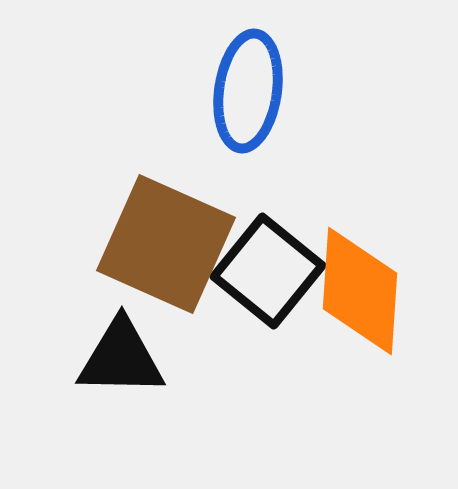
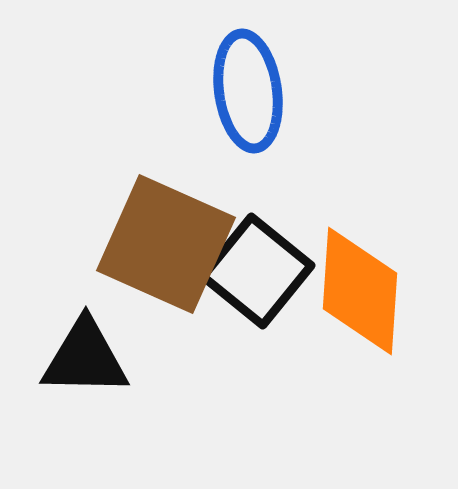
blue ellipse: rotated 16 degrees counterclockwise
black square: moved 11 px left
black triangle: moved 36 px left
